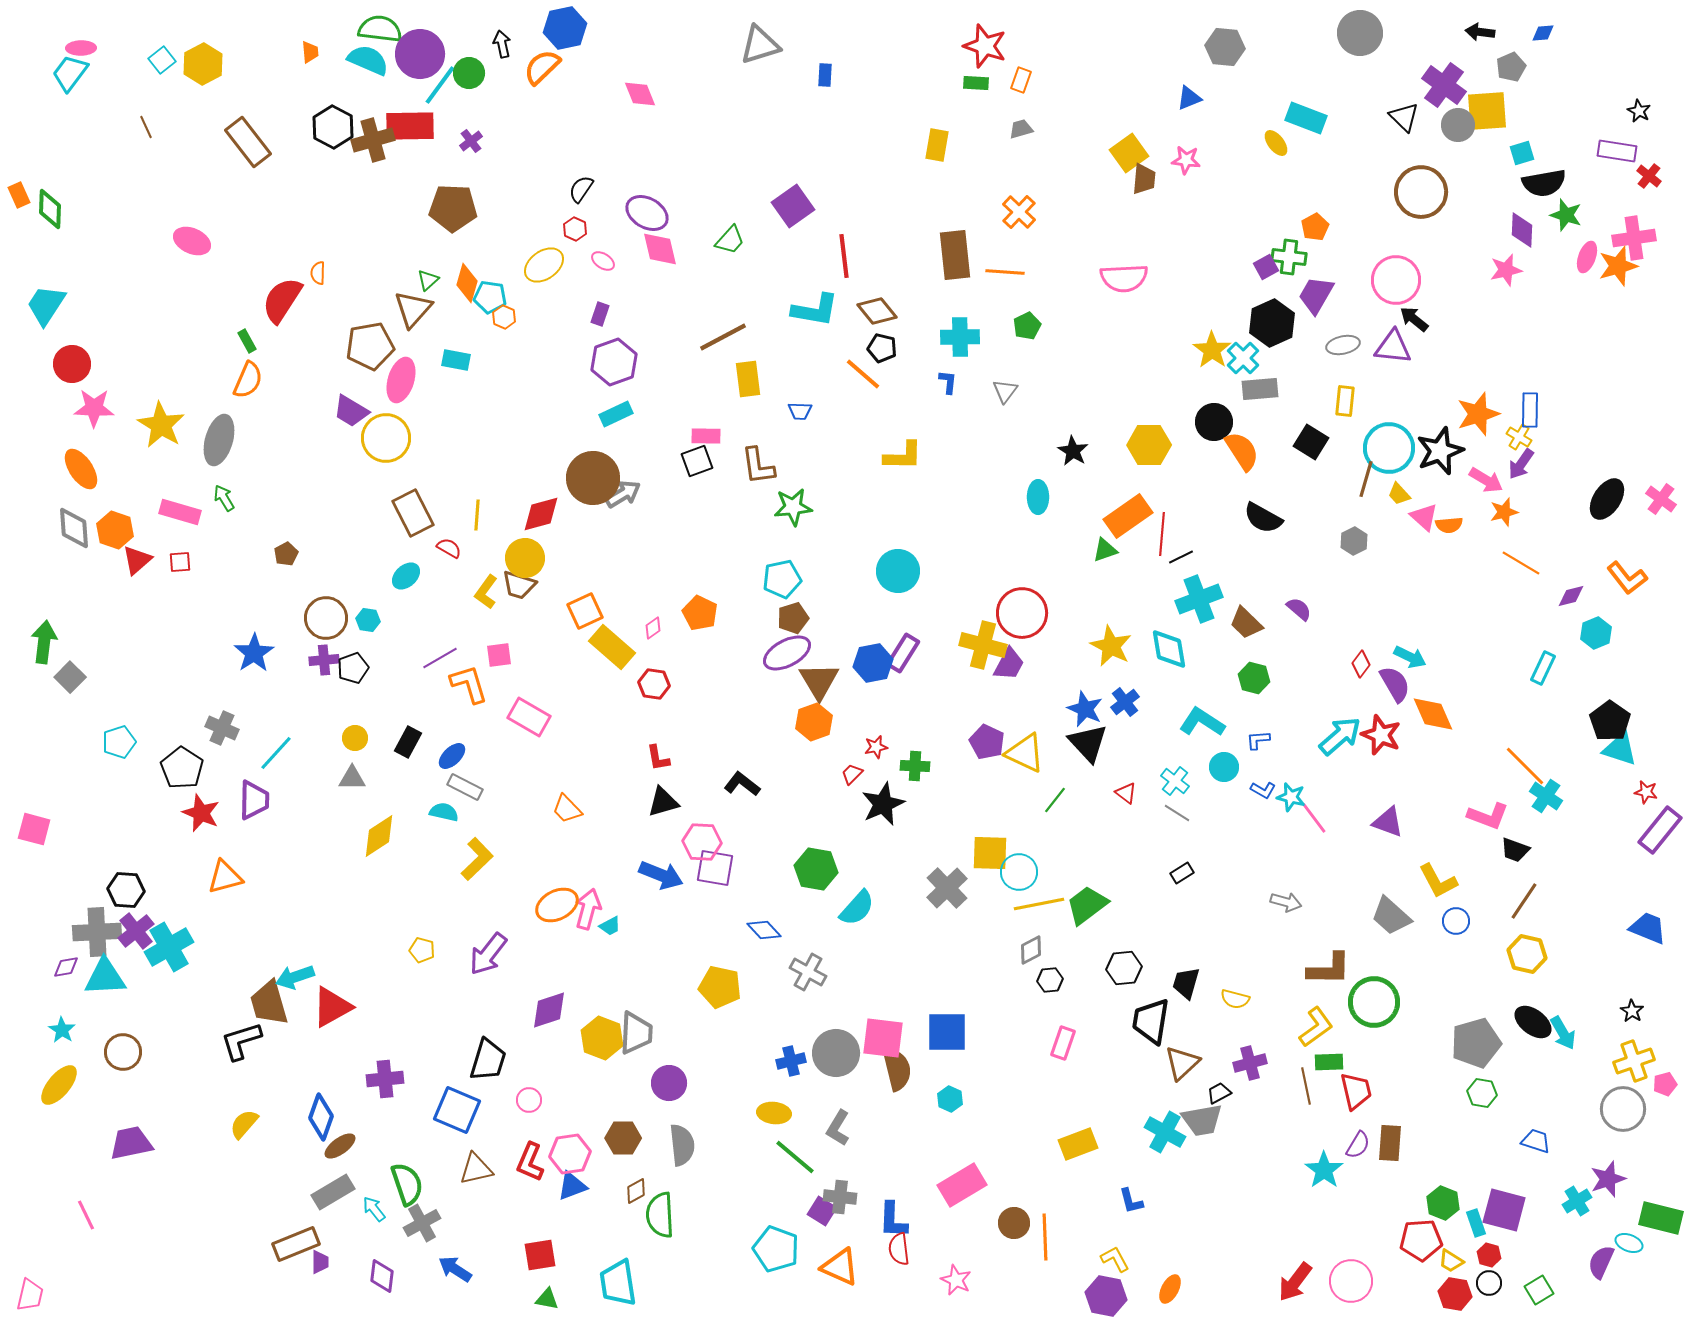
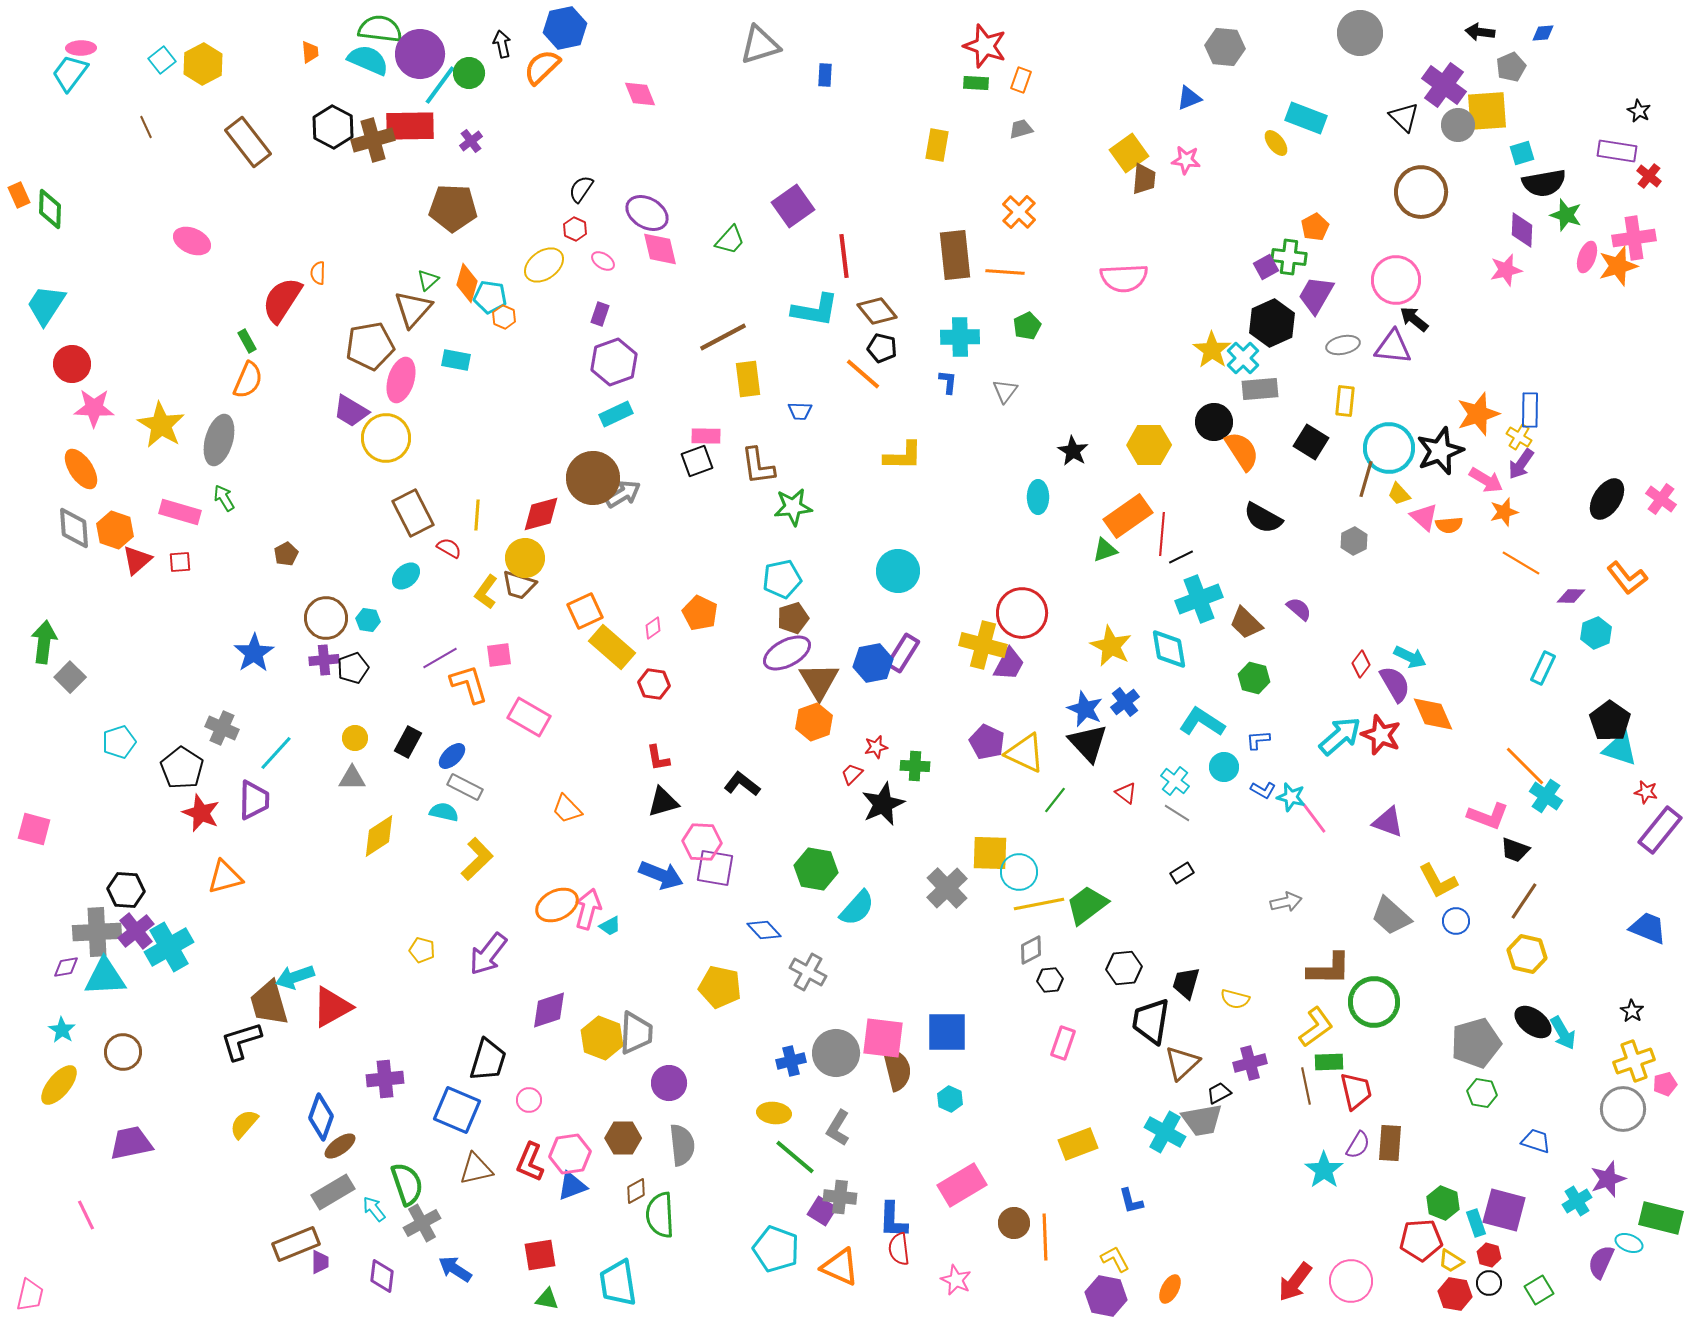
purple diamond at (1571, 596): rotated 16 degrees clockwise
gray arrow at (1286, 902): rotated 28 degrees counterclockwise
